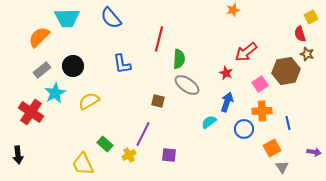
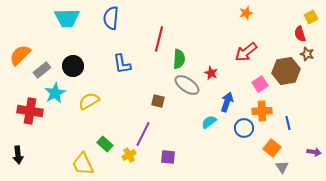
orange star: moved 13 px right, 3 px down
blue semicircle: rotated 45 degrees clockwise
orange semicircle: moved 19 px left, 18 px down
red star: moved 15 px left
red cross: moved 1 px left, 1 px up; rotated 25 degrees counterclockwise
blue circle: moved 1 px up
orange square: rotated 24 degrees counterclockwise
purple square: moved 1 px left, 2 px down
